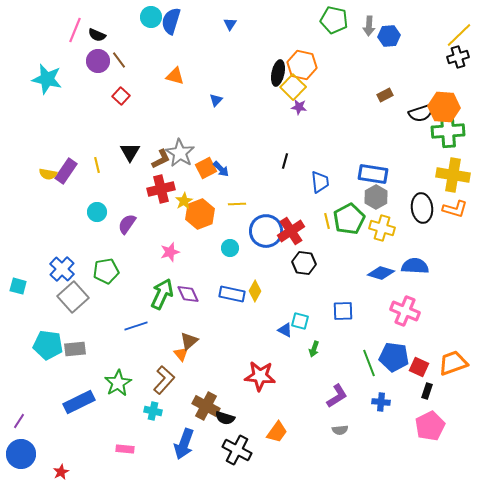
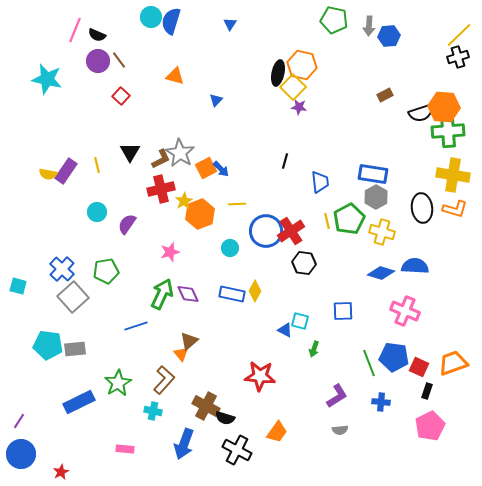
yellow cross at (382, 228): moved 4 px down
